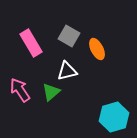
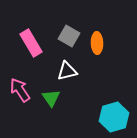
orange ellipse: moved 6 px up; rotated 25 degrees clockwise
green triangle: moved 6 px down; rotated 24 degrees counterclockwise
